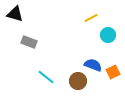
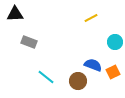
black triangle: rotated 18 degrees counterclockwise
cyan circle: moved 7 px right, 7 px down
